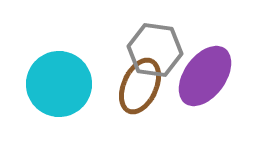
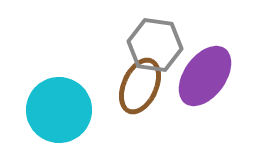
gray hexagon: moved 5 px up
cyan circle: moved 26 px down
